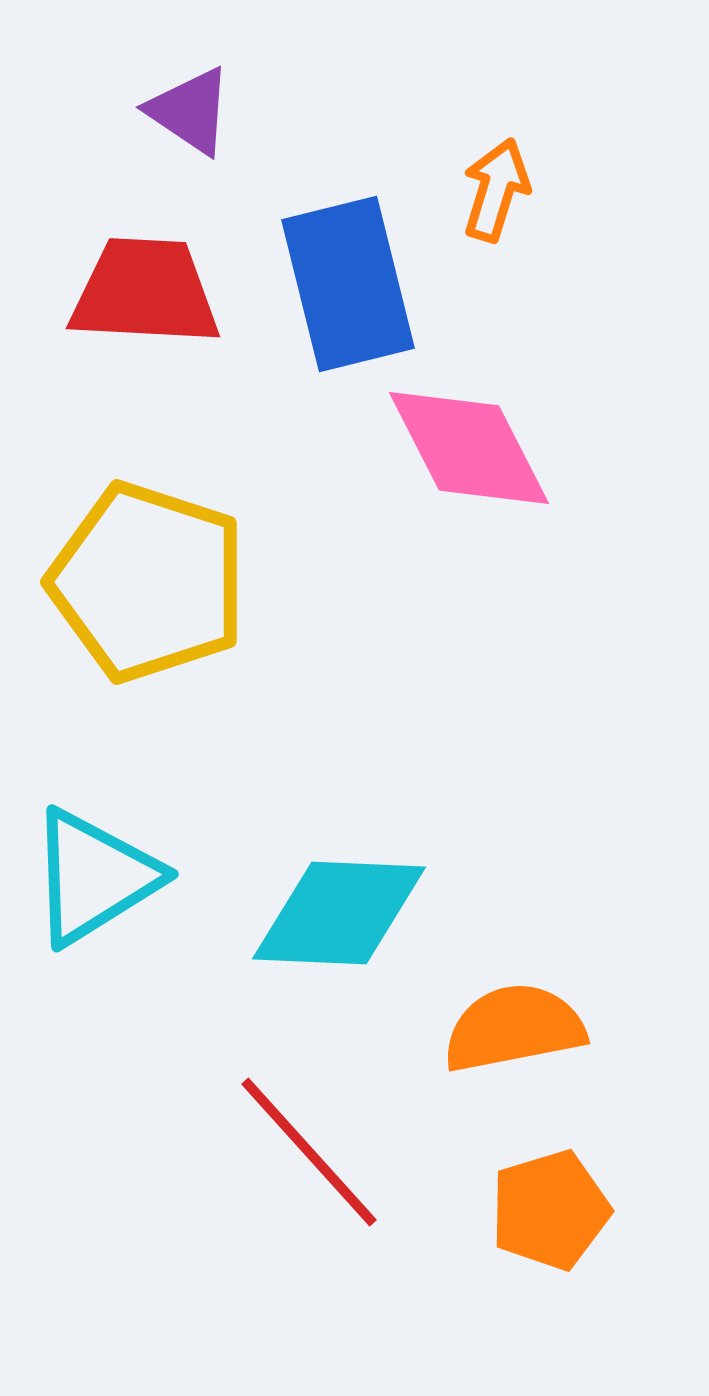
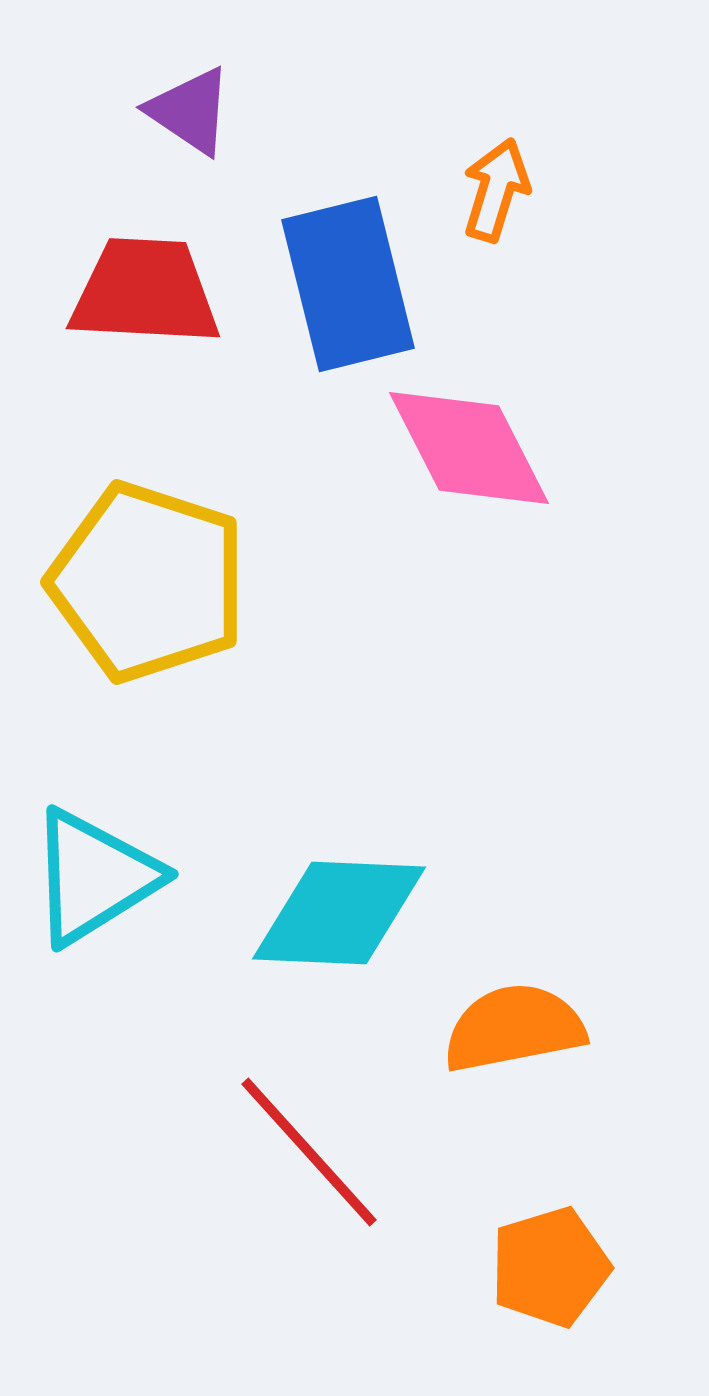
orange pentagon: moved 57 px down
